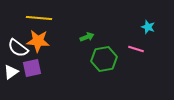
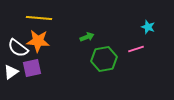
pink line: rotated 35 degrees counterclockwise
